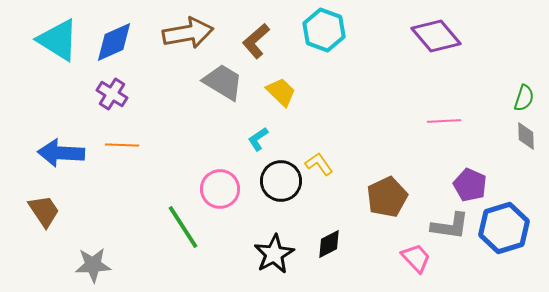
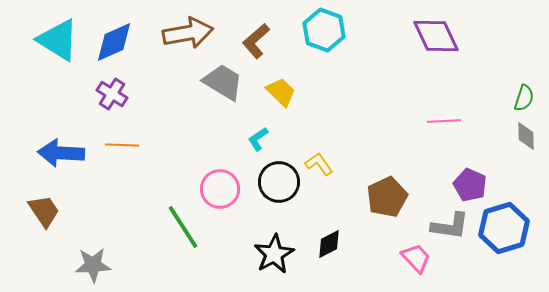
purple diamond: rotated 15 degrees clockwise
black circle: moved 2 px left, 1 px down
